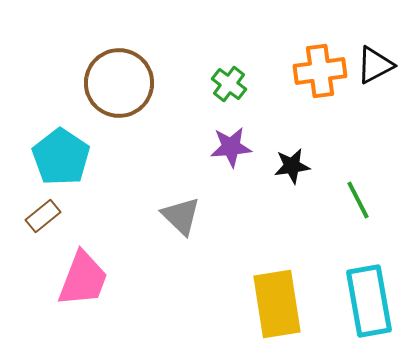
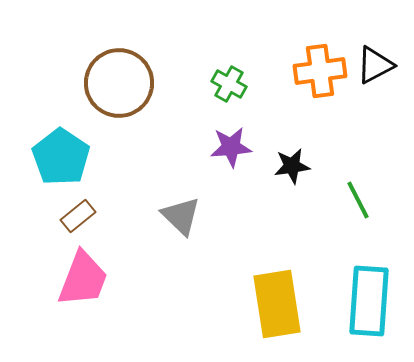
green cross: rotated 8 degrees counterclockwise
brown rectangle: moved 35 px right
cyan rectangle: rotated 14 degrees clockwise
